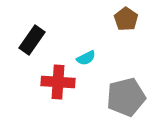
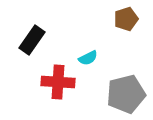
brown pentagon: rotated 20 degrees clockwise
cyan semicircle: moved 2 px right
gray pentagon: moved 3 px up
